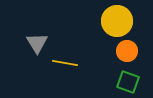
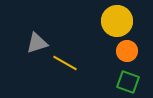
gray triangle: rotated 45 degrees clockwise
yellow line: rotated 20 degrees clockwise
